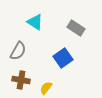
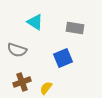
gray rectangle: moved 1 px left; rotated 24 degrees counterclockwise
gray semicircle: moved 1 px left, 1 px up; rotated 78 degrees clockwise
blue square: rotated 12 degrees clockwise
brown cross: moved 1 px right, 2 px down; rotated 30 degrees counterclockwise
